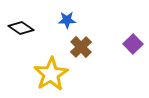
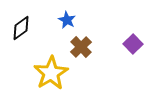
blue star: rotated 30 degrees clockwise
black diamond: rotated 70 degrees counterclockwise
yellow star: moved 1 px up
